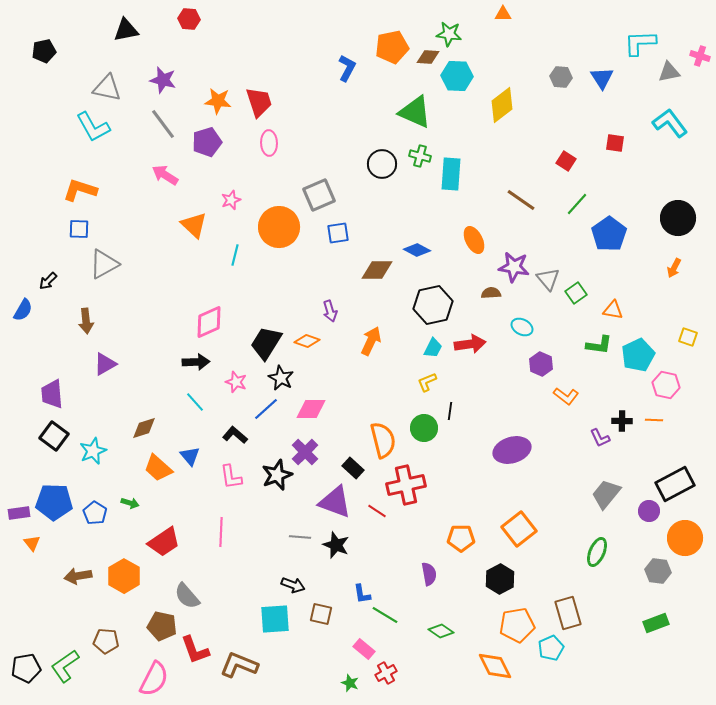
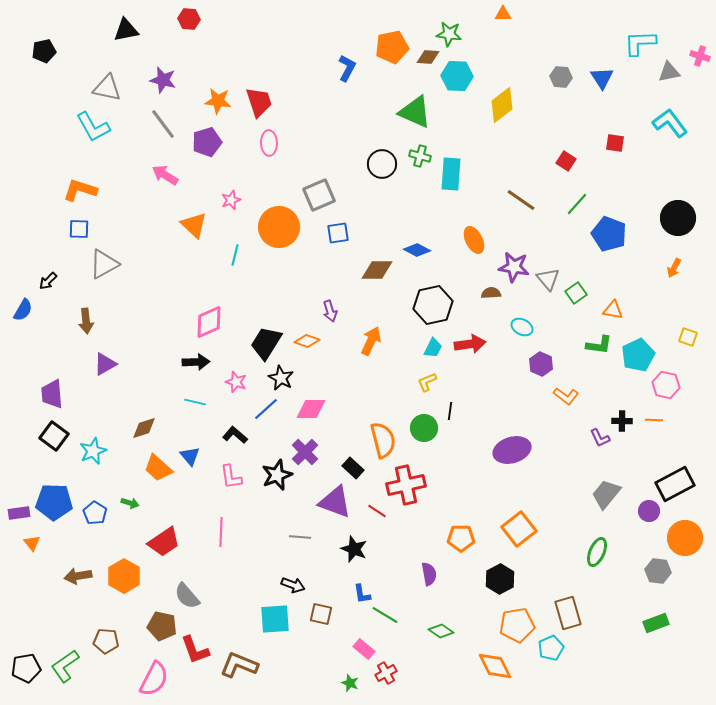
blue pentagon at (609, 234): rotated 16 degrees counterclockwise
cyan line at (195, 402): rotated 35 degrees counterclockwise
black star at (336, 545): moved 18 px right, 4 px down
